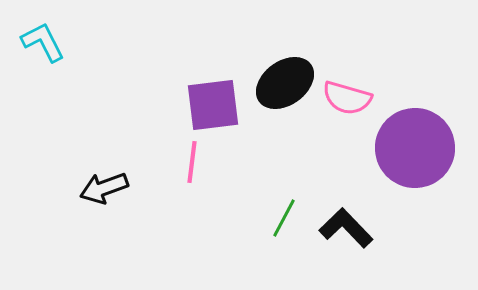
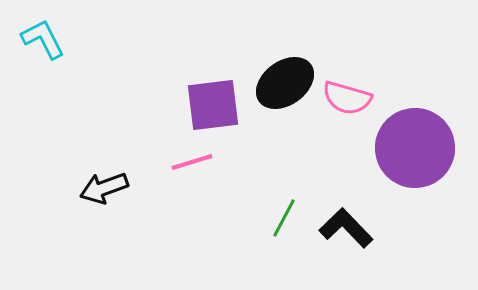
cyan L-shape: moved 3 px up
pink line: rotated 66 degrees clockwise
